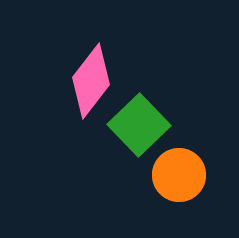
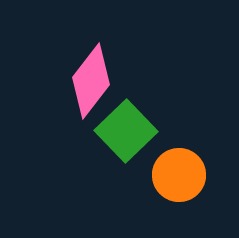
green square: moved 13 px left, 6 px down
